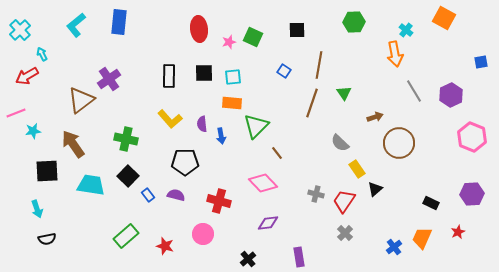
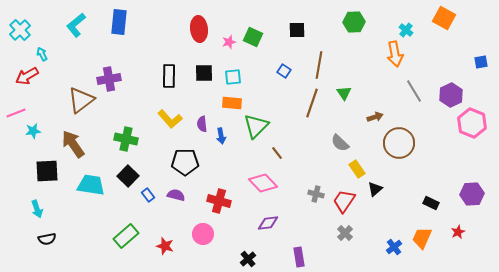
purple cross at (109, 79): rotated 25 degrees clockwise
pink hexagon at (472, 137): moved 14 px up
